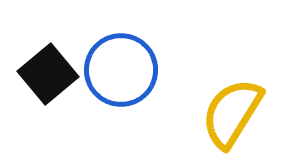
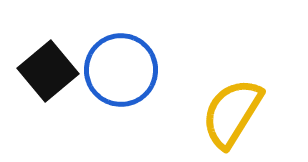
black square: moved 3 px up
